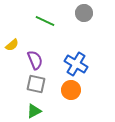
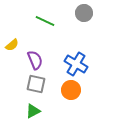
green triangle: moved 1 px left
